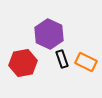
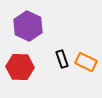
purple hexagon: moved 21 px left, 8 px up
red hexagon: moved 3 px left, 4 px down; rotated 12 degrees clockwise
